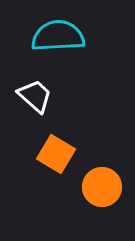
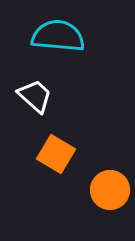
cyan semicircle: rotated 8 degrees clockwise
orange circle: moved 8 px right, 3 px down
